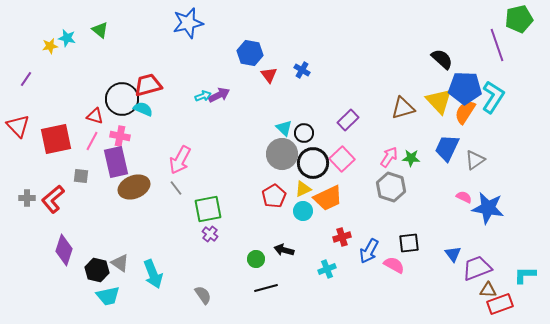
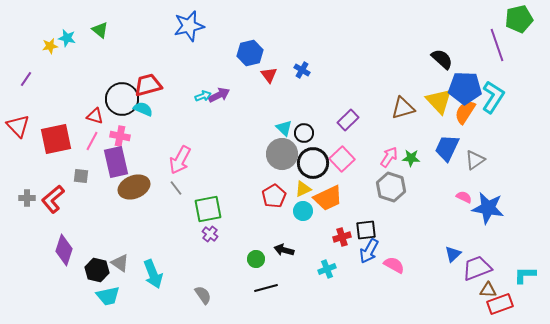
blue star at (188, 23): moved 1 px right, 3 px down
blue hexagon at (250, 53): rotated 25 degrees counterclockwise
black square at (409, 243): moved 43 px left, 13 px up
blue triangle at (453, 254): rotated 24 degrees clockwise
